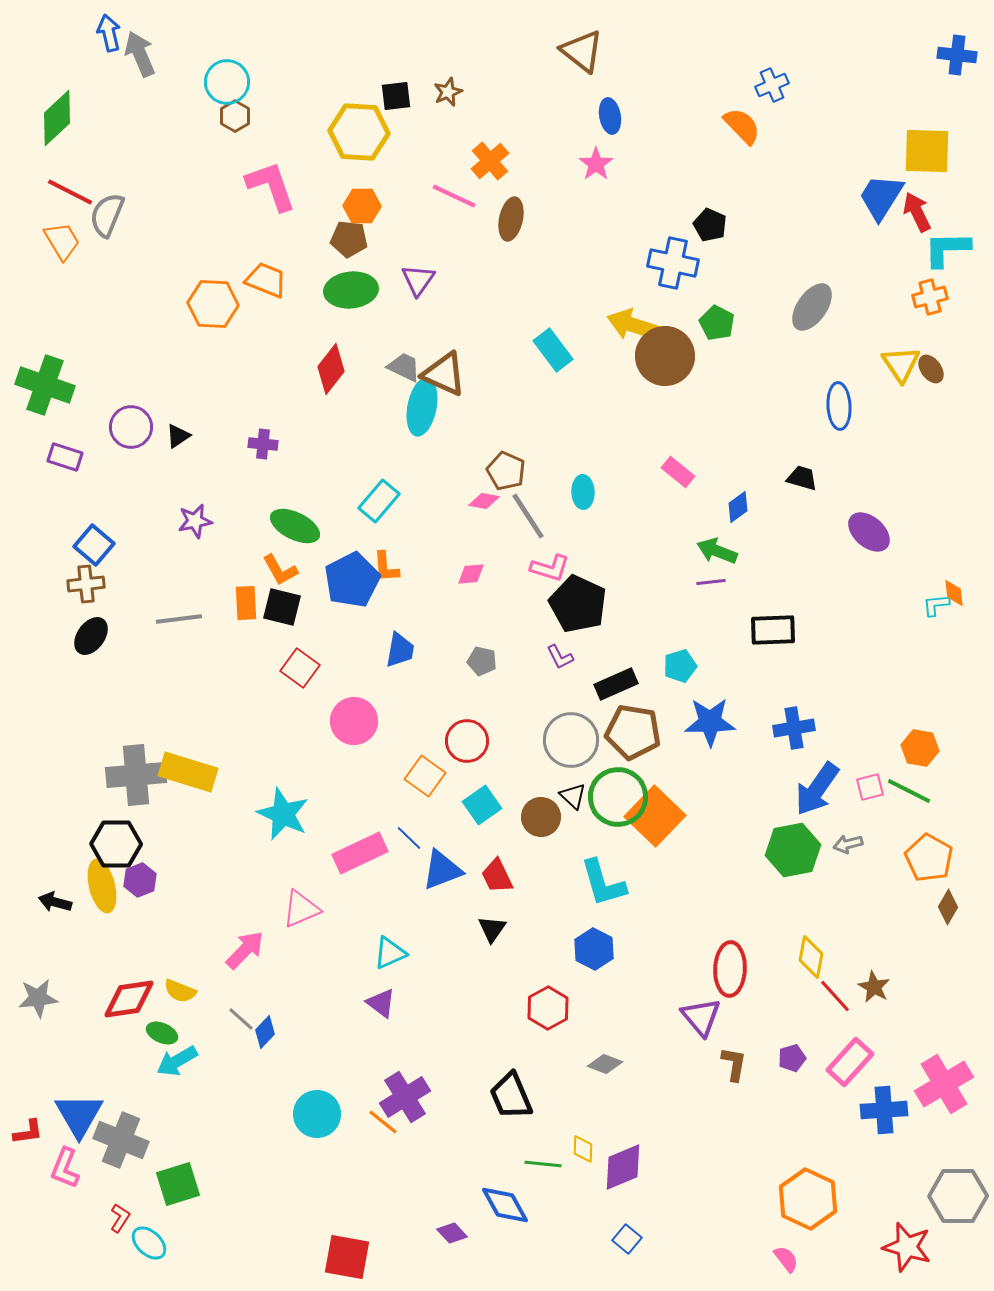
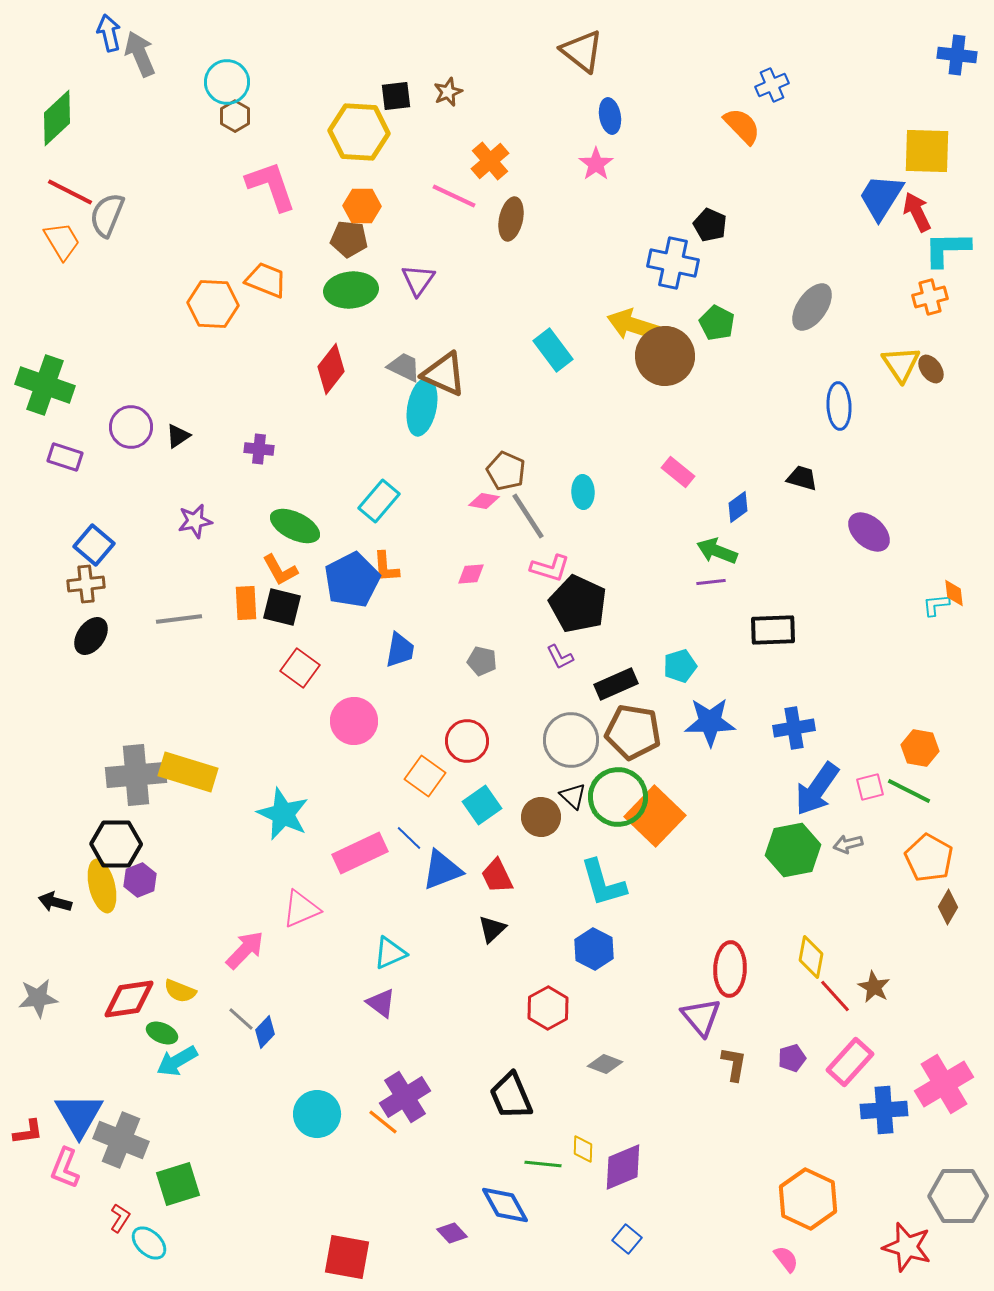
purple cross at (263, 444): moved 4 px left, 5 px down
black triangle at (492, 929): rotated 12 degrees clockwise
